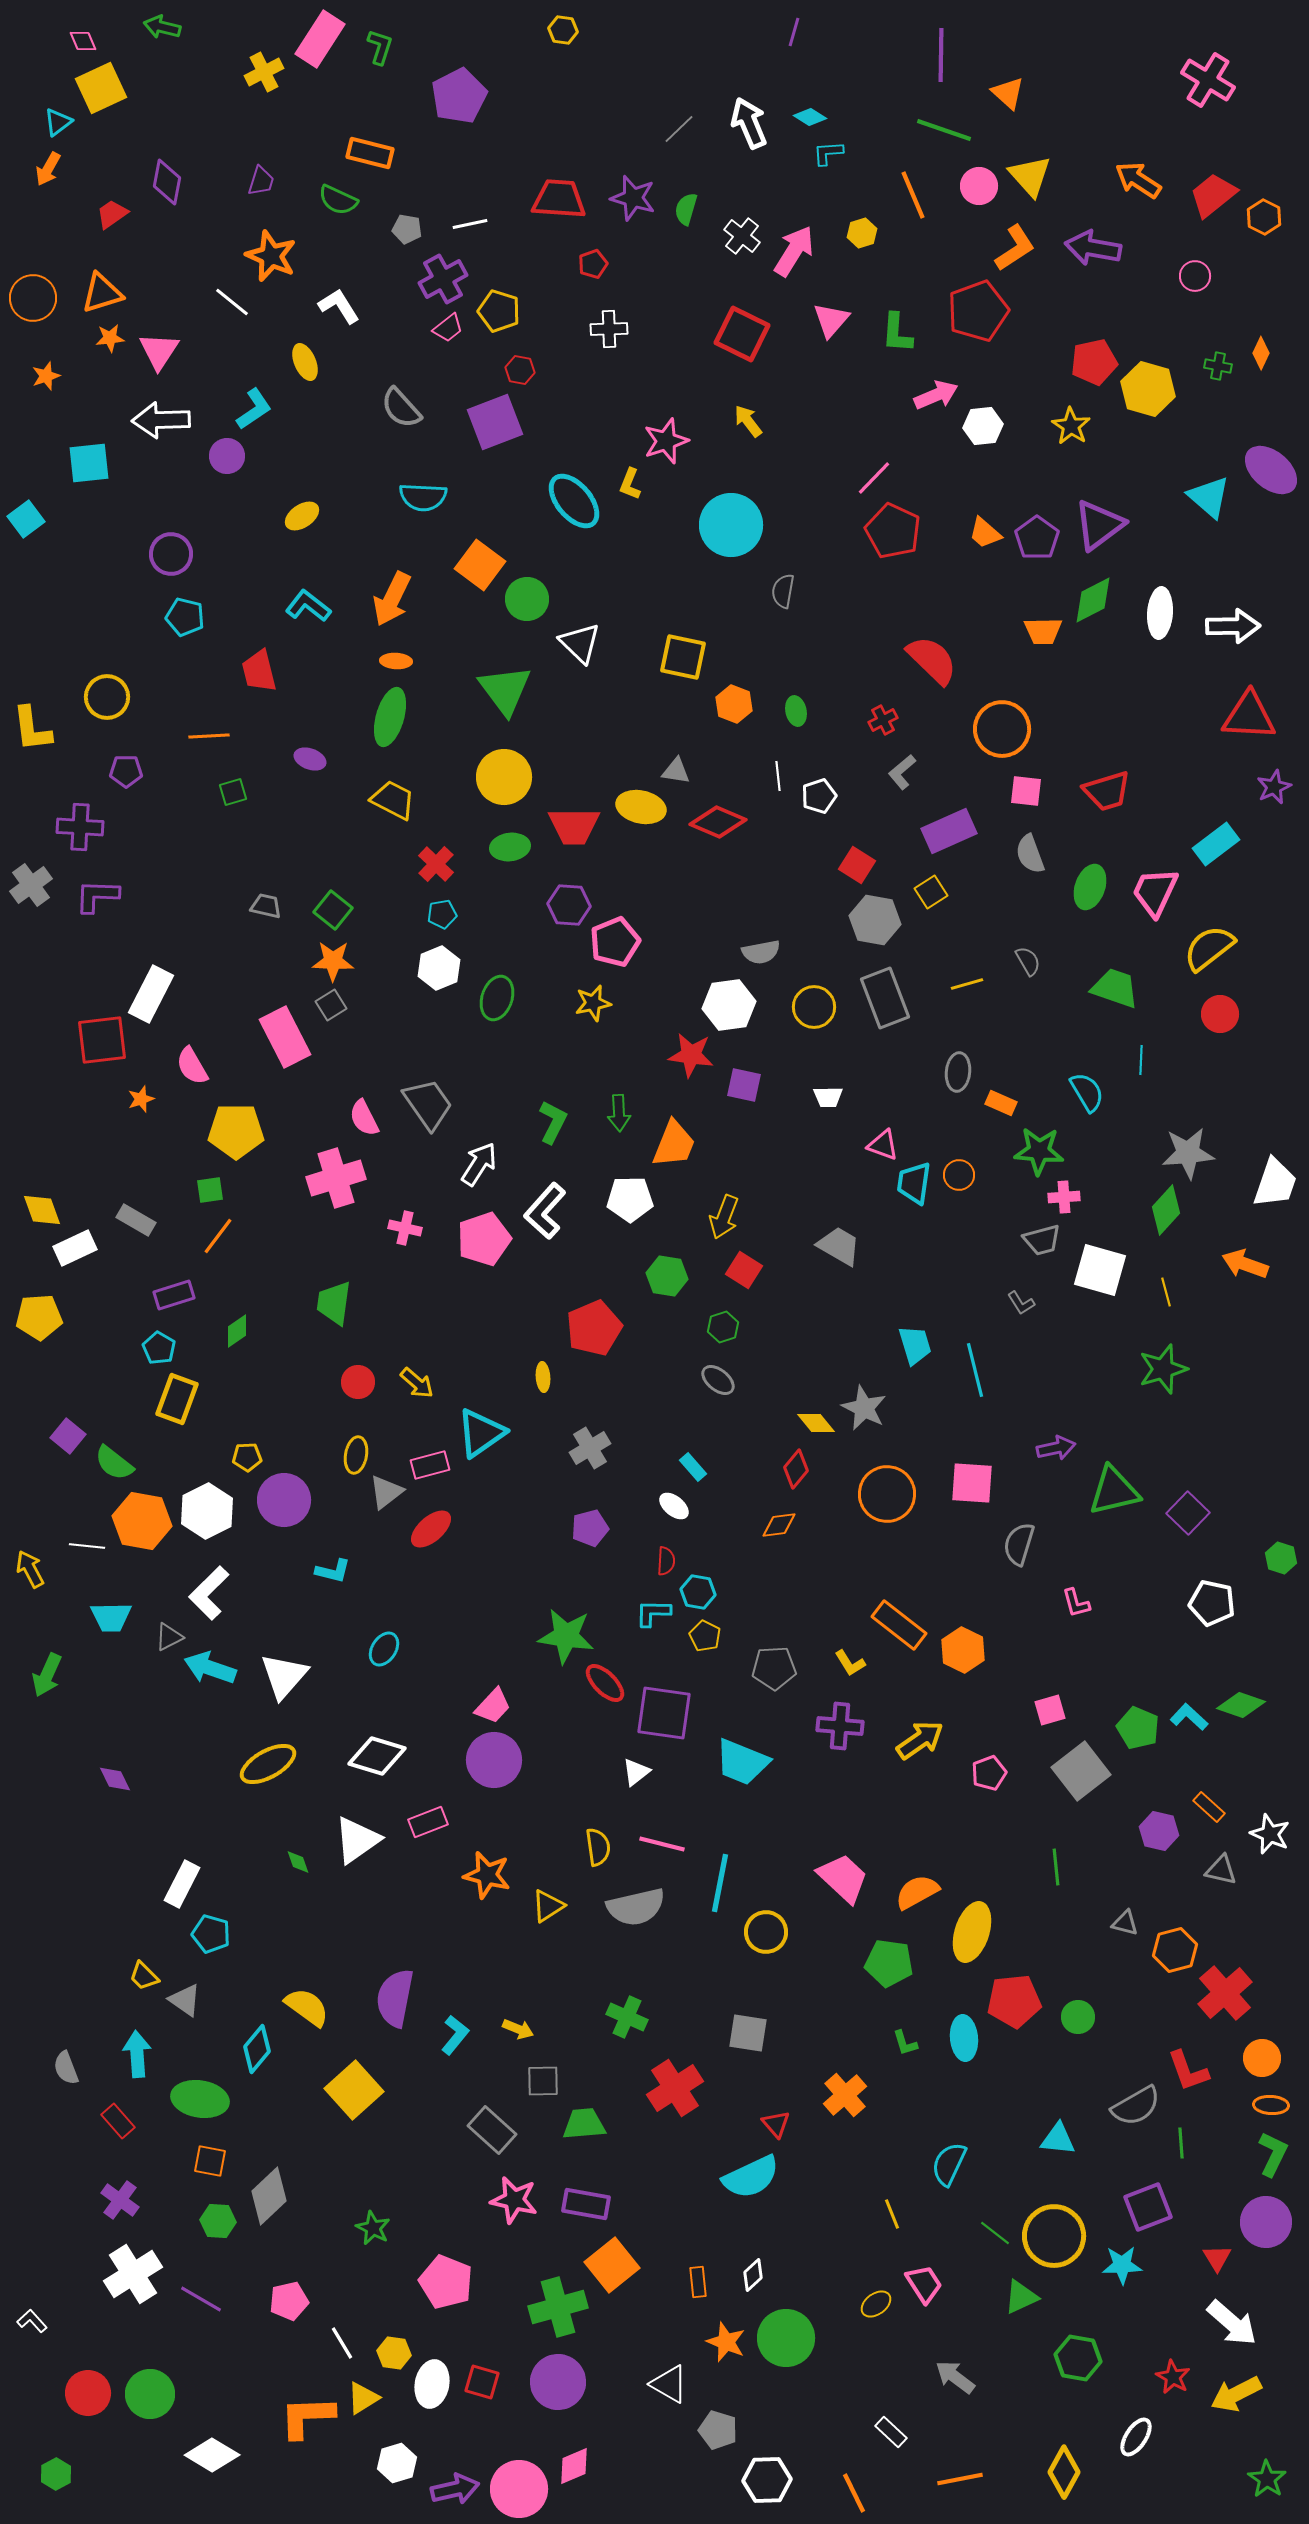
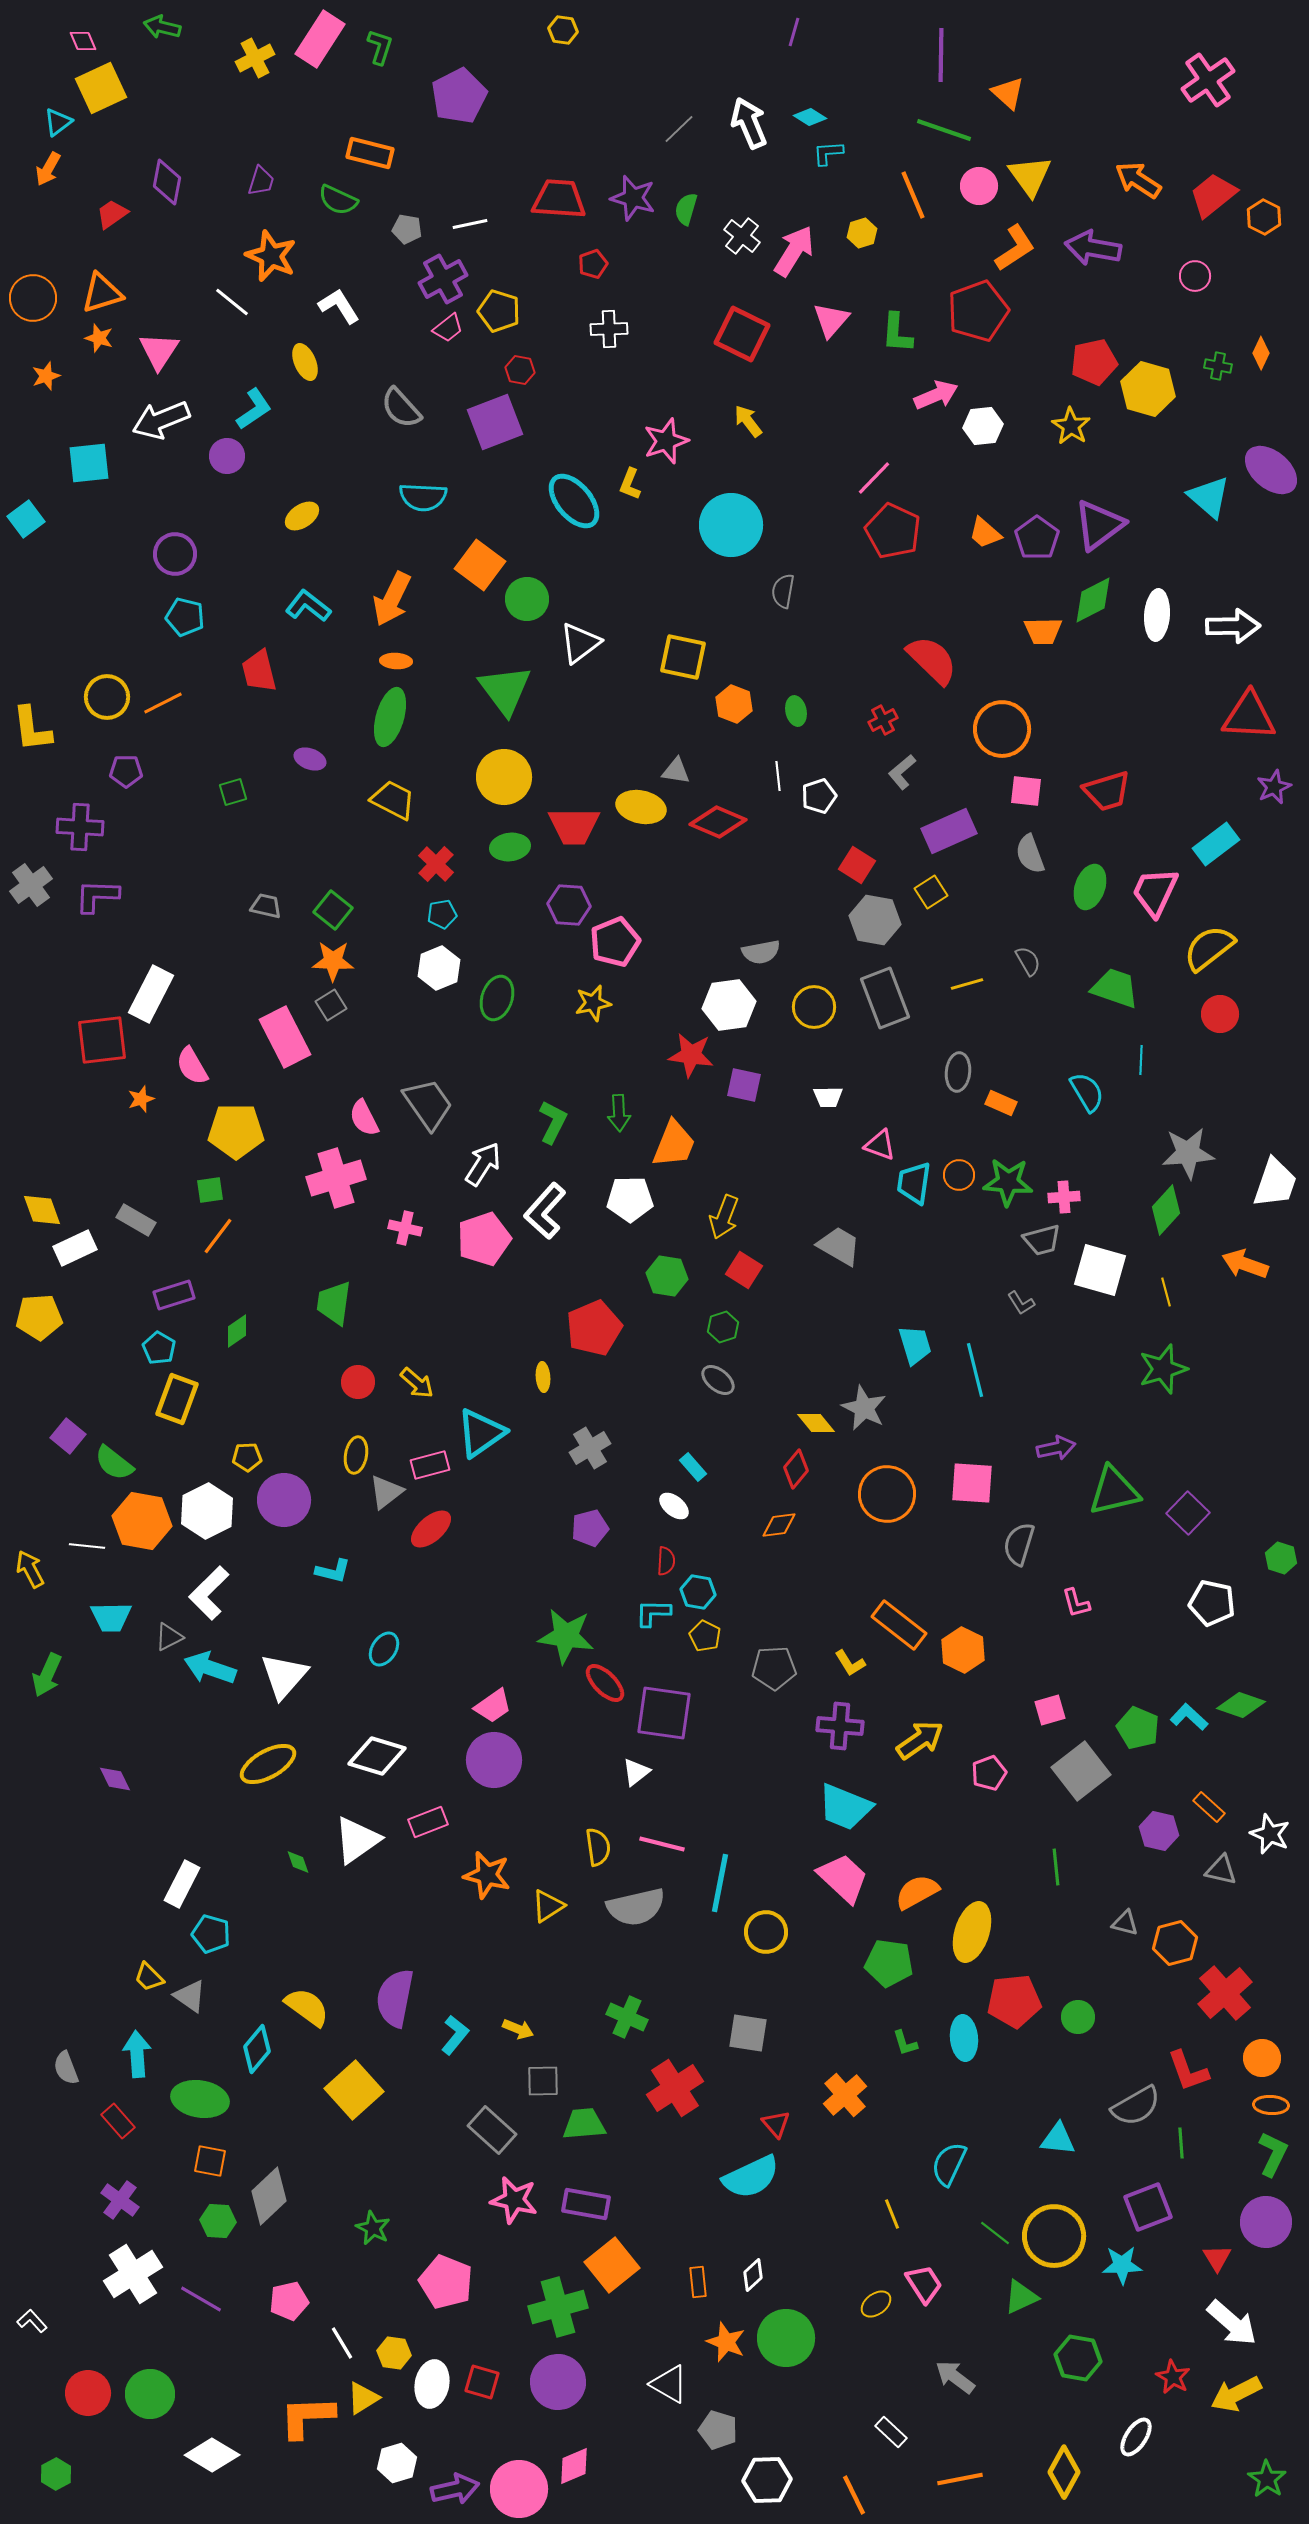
yellow cross at (264, 72): moved 9 px left, 14 px up
pink cross at (1208, 80): rotated 24 degrees clockwise
yellow triangle at (1030, 176): rotated 6 degrees clockwise
orange star at (110, 338): moved 11 px left; rotated 24 degrees clockwise
white arrow at (161, 420): rotated 20 degrees counterclockwise
purple circle at (171, 554): moved 4 px right
white ellipse at (1160, 613): moved 3 px left, 2 px down
white triangle at (580, 643): rotated 39 degrees clockwise
orange line at (209, 736): moved 46 px left, 33 px up; rotated 24 degrees counterclockwise
pink triangle at (883, 1145): moved 3 px left
green star at (1039, 1151): moved 31 px left, 31 px down
white arrow at (479, 1164): moved 4 px right
pink trapezoid at (493, 1706): rotated 12 degrees clockwise
cyan trapezoid at (742, 1762): moved 103 px right, 45 px down
orange hexagon at (1175, 1950): moved 7 px up
yellow trapezoid at (144, 1976): moved 5 px right, 1 px down
gray triangle at (185, 2000): moved 5 px right, 4 px up
orange line at (854, 2493): moved 2 px down
